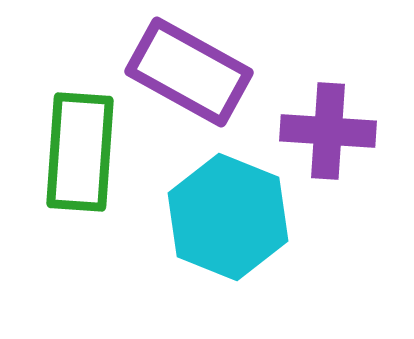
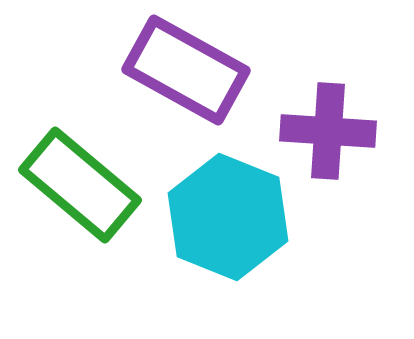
purple rectangle: moved 3 px left, 2 px up
green rectangle: moved 33 px down; rotated 54 degrees counterclockwise
